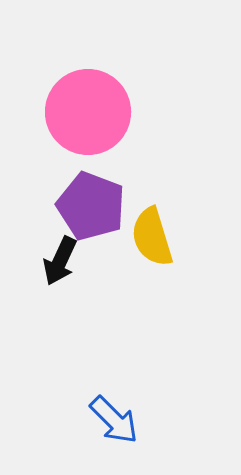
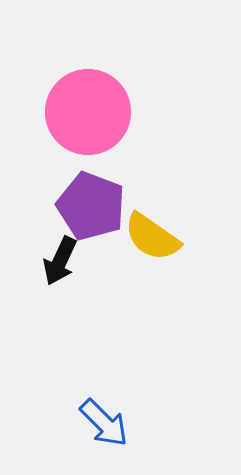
yellow semicircle: rotated 38 degrees counterclockwise
blue arrow: moved 10 px left, 3 px down
